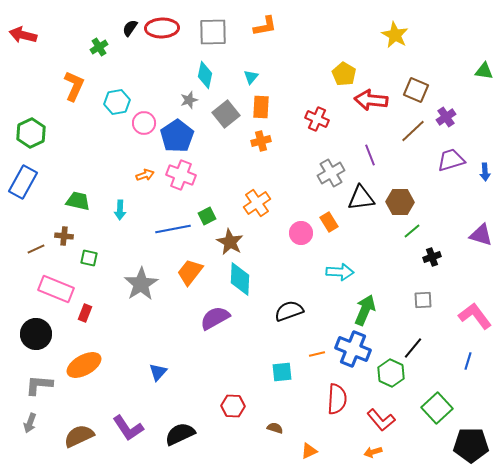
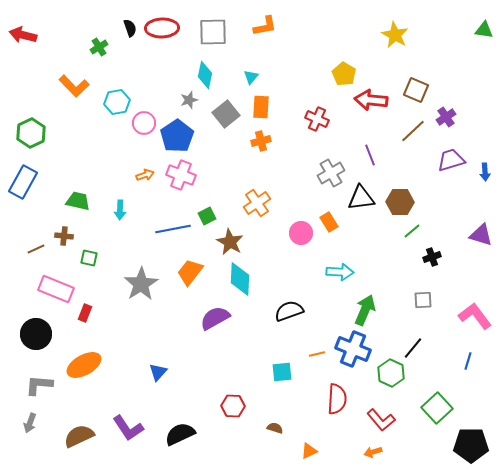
black semicircle at (130, 28): rotated 126 degrees clockwise
green triangle at (484, 71): moved 41 px up
orange L-shape at (74, 86): rotated 112 degrees clockwise
